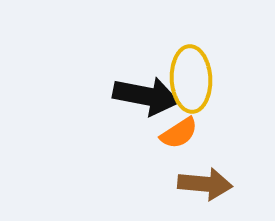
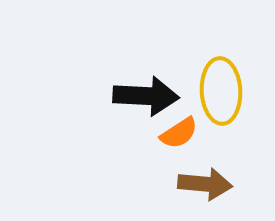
yellow ellipse: moved 30 px right, 12 px down
black arrow: rotated 8 degrees counterclockwise
